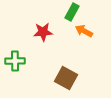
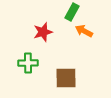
red star: rotated 12 degrees counterclockwise
green cross: moved 13 px right, 2 px down
brown square: rotated 30 degrees counterclockwise
